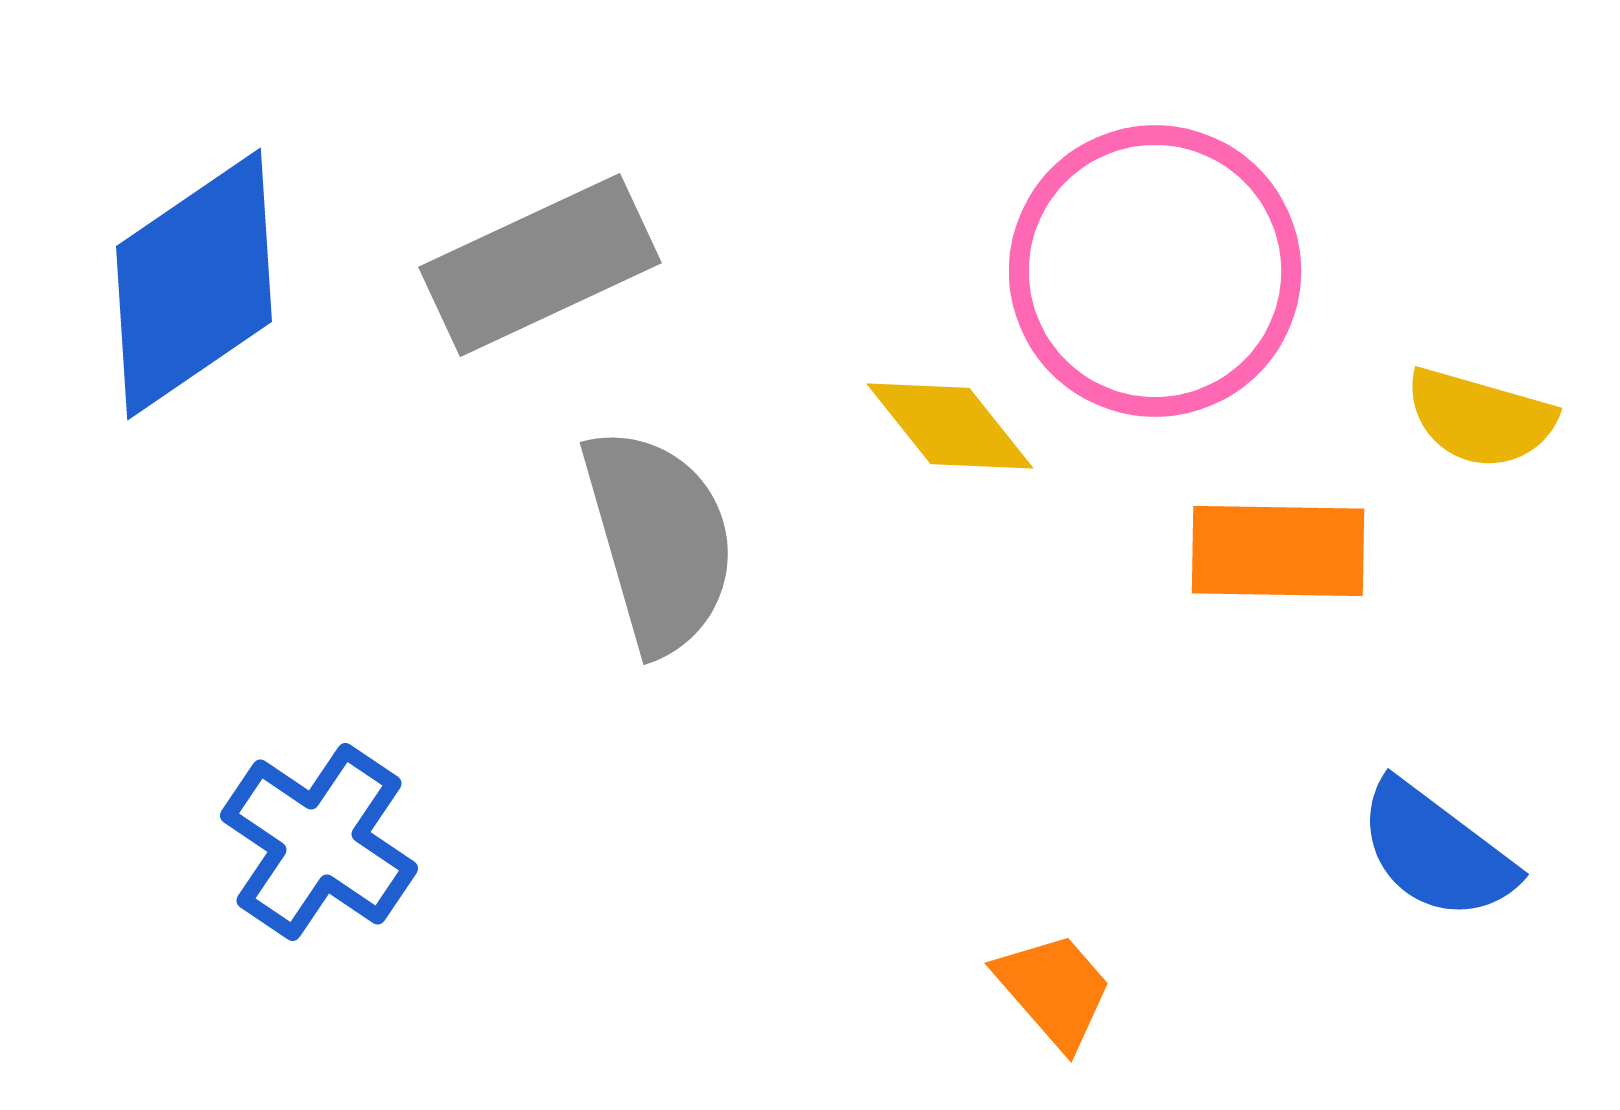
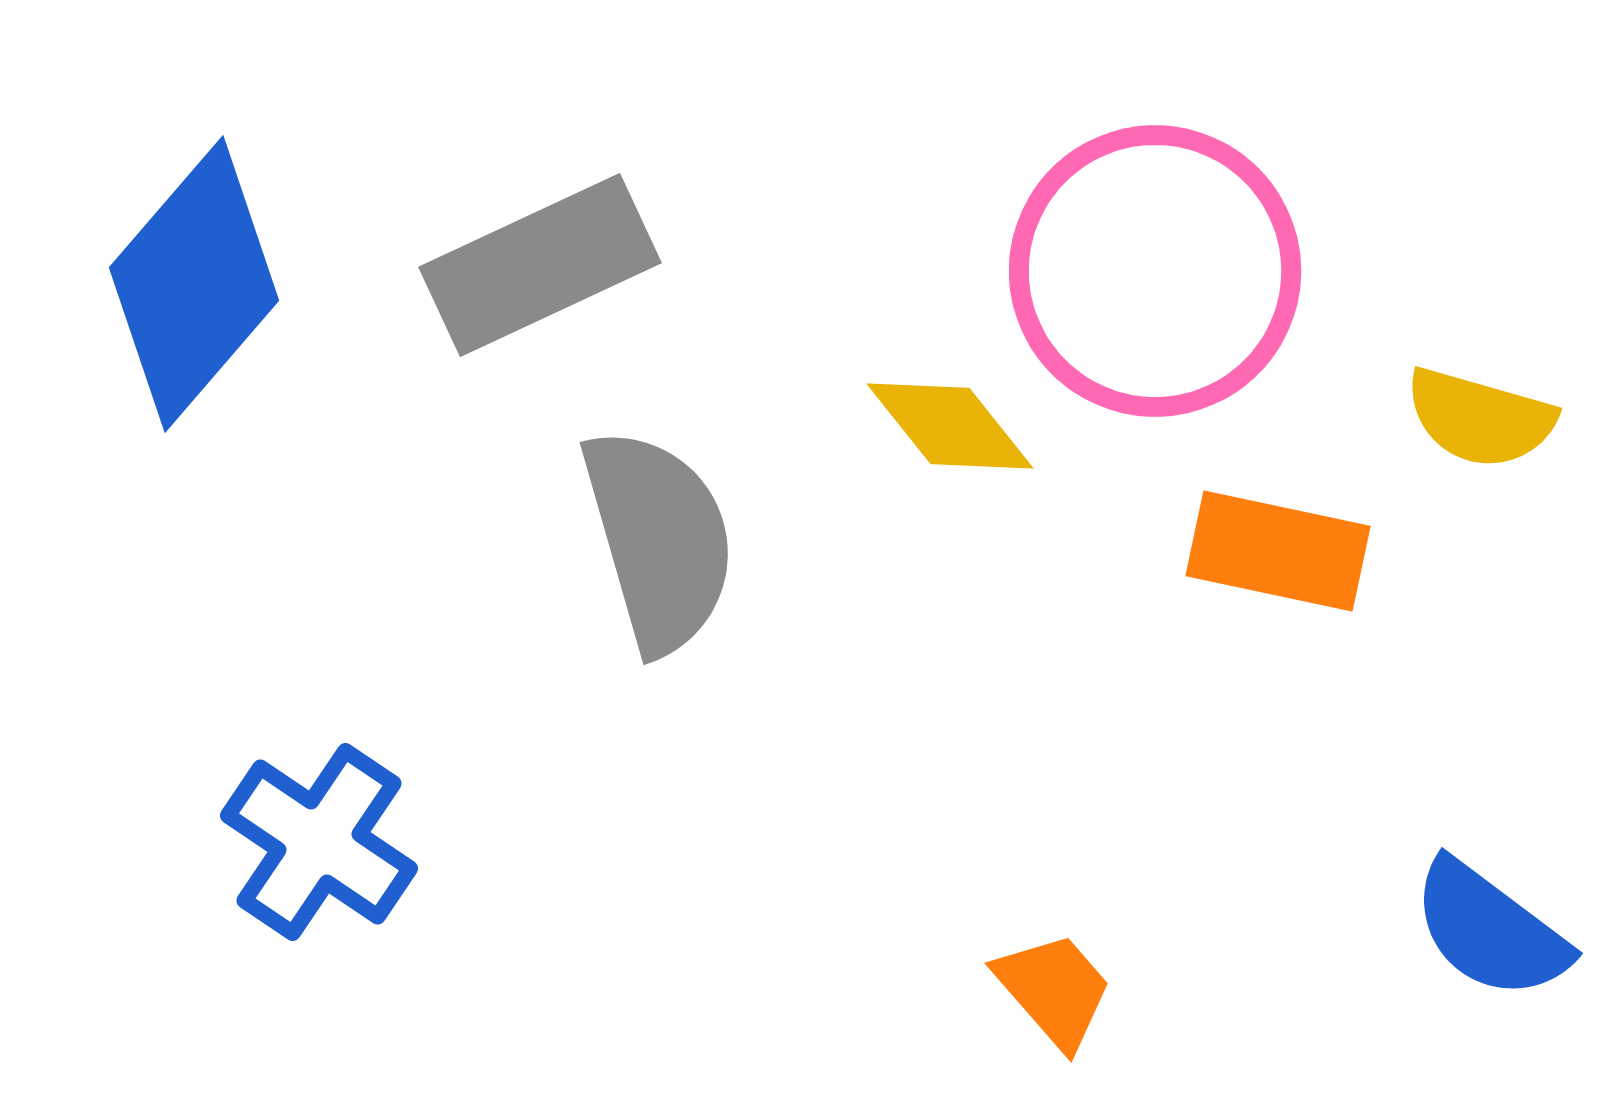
blue diamond: rotated 15 degrees counterclockwise
orange rectangle: rotated 11 degrees clockwise
blue semicircle: moved 54 px right, 79 px down
